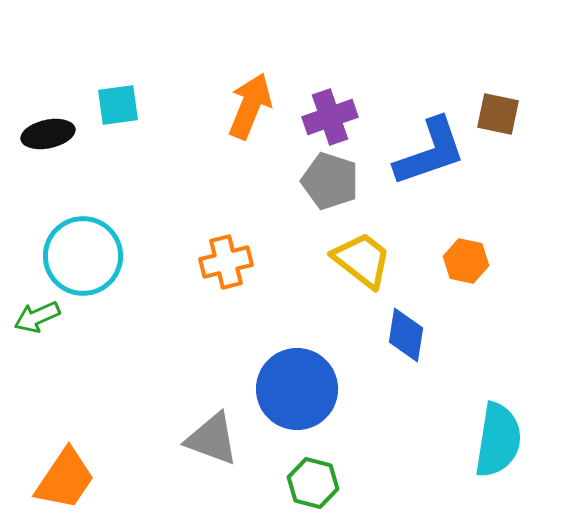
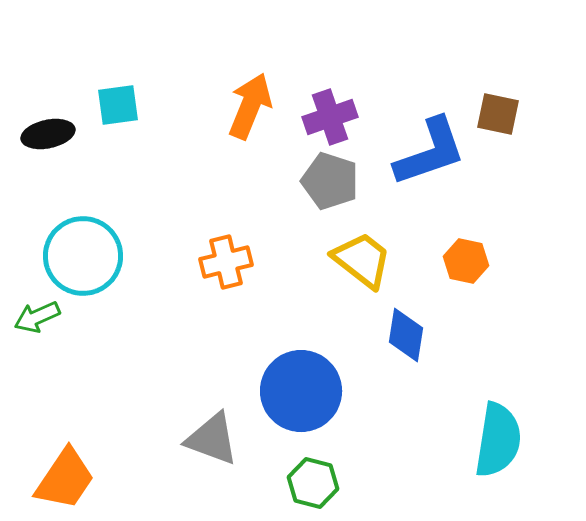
blue circle: moved 4 px right, 2 px down
